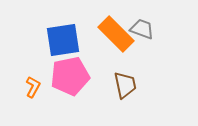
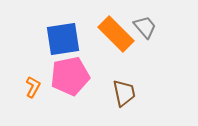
gray trapezoid: moved 3 px right, 2 px up; rotated 30 degrees clockwise
blue square: moved 1 px up
brown trapezoid: moved 1 px left, 8 px down
